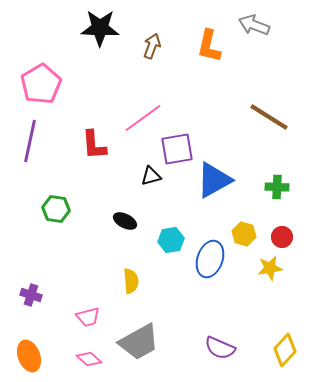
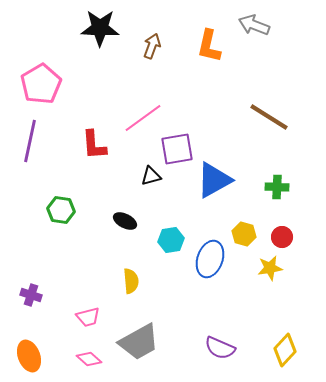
green hexagon: moved 5 px right, 1 px down
